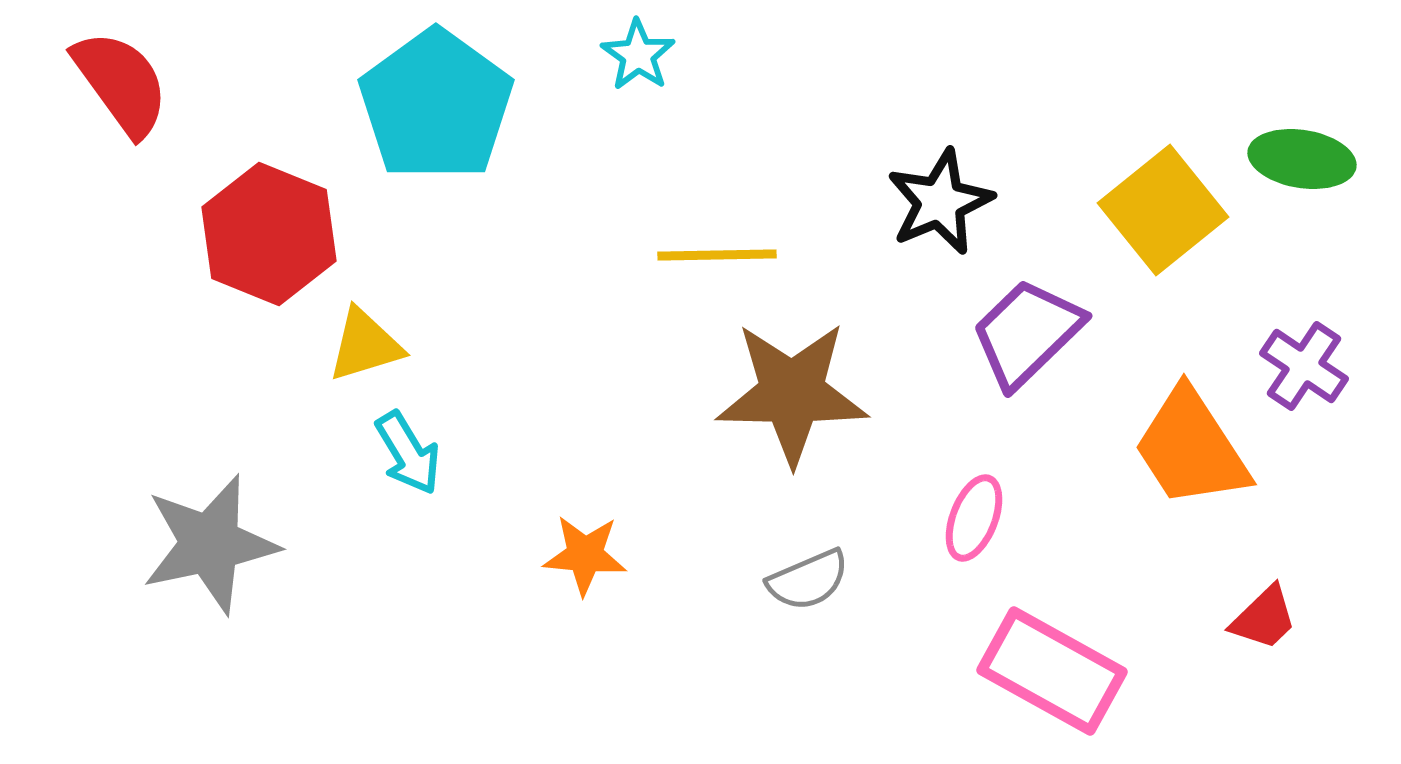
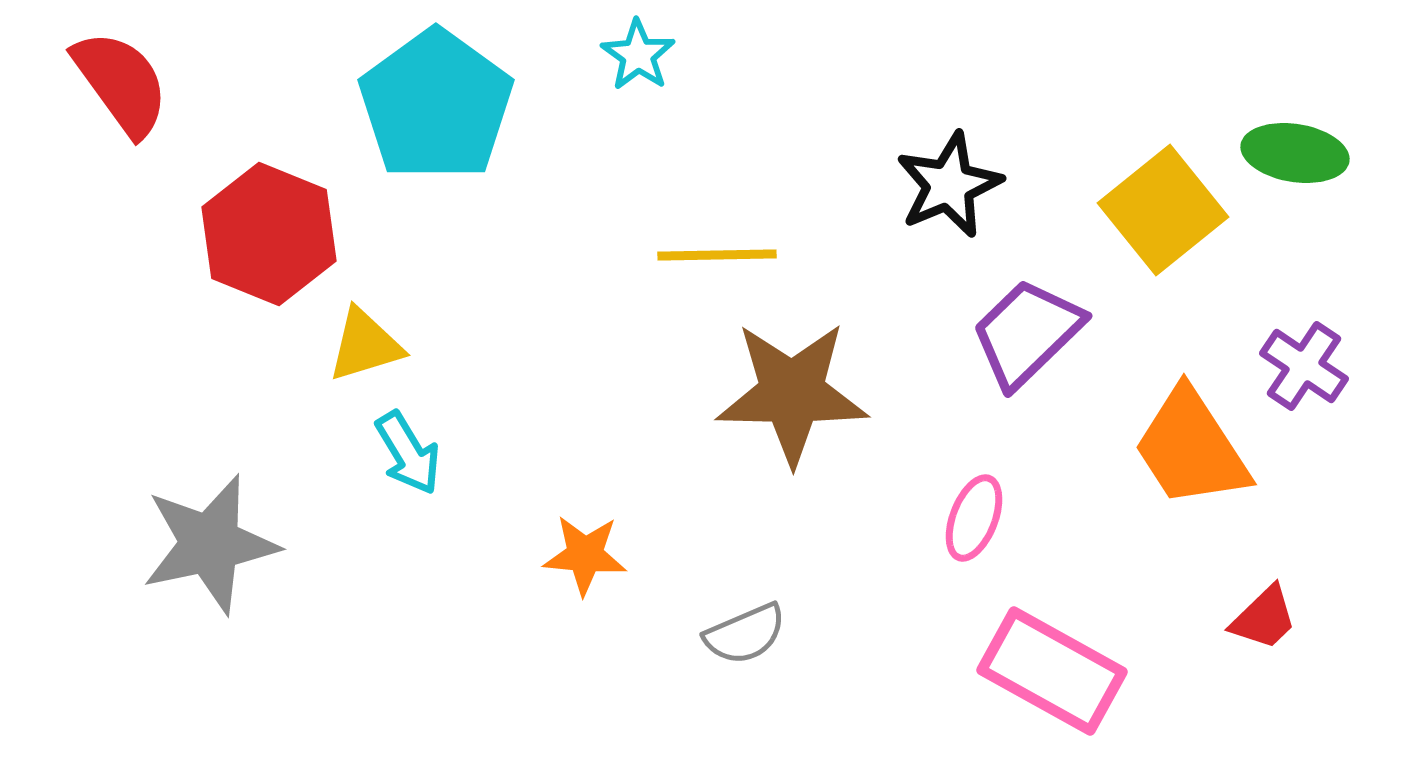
green ellipse: moved 7 px left, 6 px up
black star: moved 9 px right, 17 px up
gray semicircle: moved 63 px left, 54 px down
